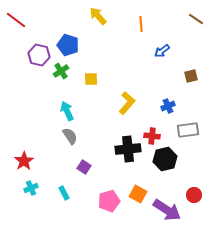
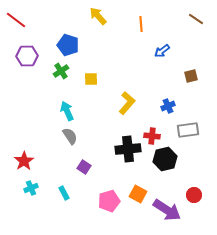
purple hexagon: moved 12 px left, 1 px down; rotated 15 degrees counterclockwise
